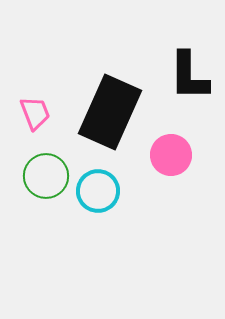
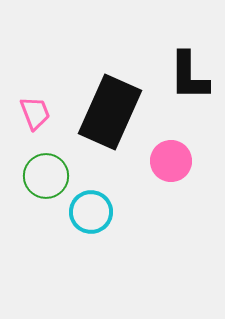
pink circle: moved 6 px down
cyan circle: moved 7 px left, 21 px down
